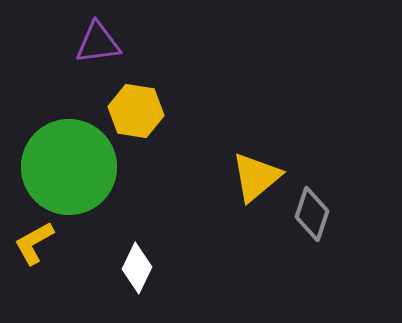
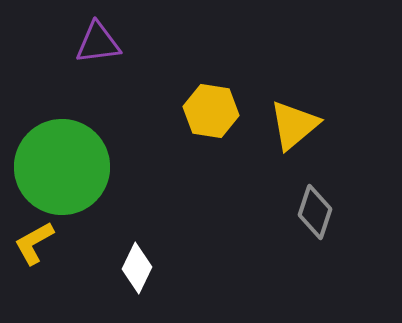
yellow hexagon: moved 75 px right
green circle: moved 7 px left
yellow triangle: moved 38 px right, 52 px up
gray diamond: moved 3 px right, 2 px up
